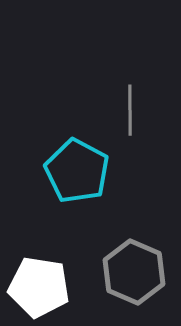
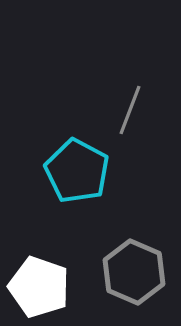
gray line: rotated 21 degrees clockwise
white pentagon: rotated 10 degrees clockwise
